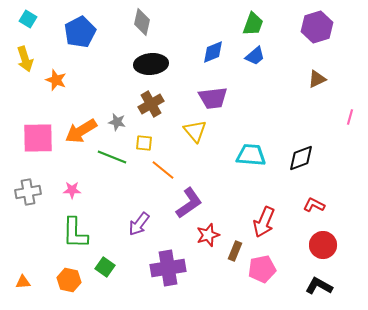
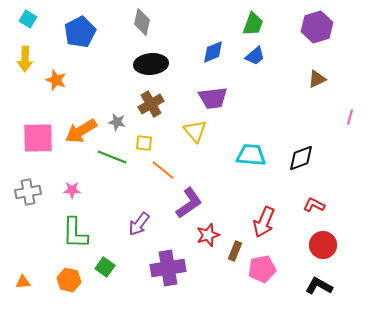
yellow arrow: rotated 20 degrees clockwise
